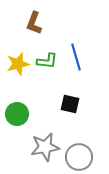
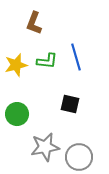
yellow star: moved 2 px left, 1 px down
